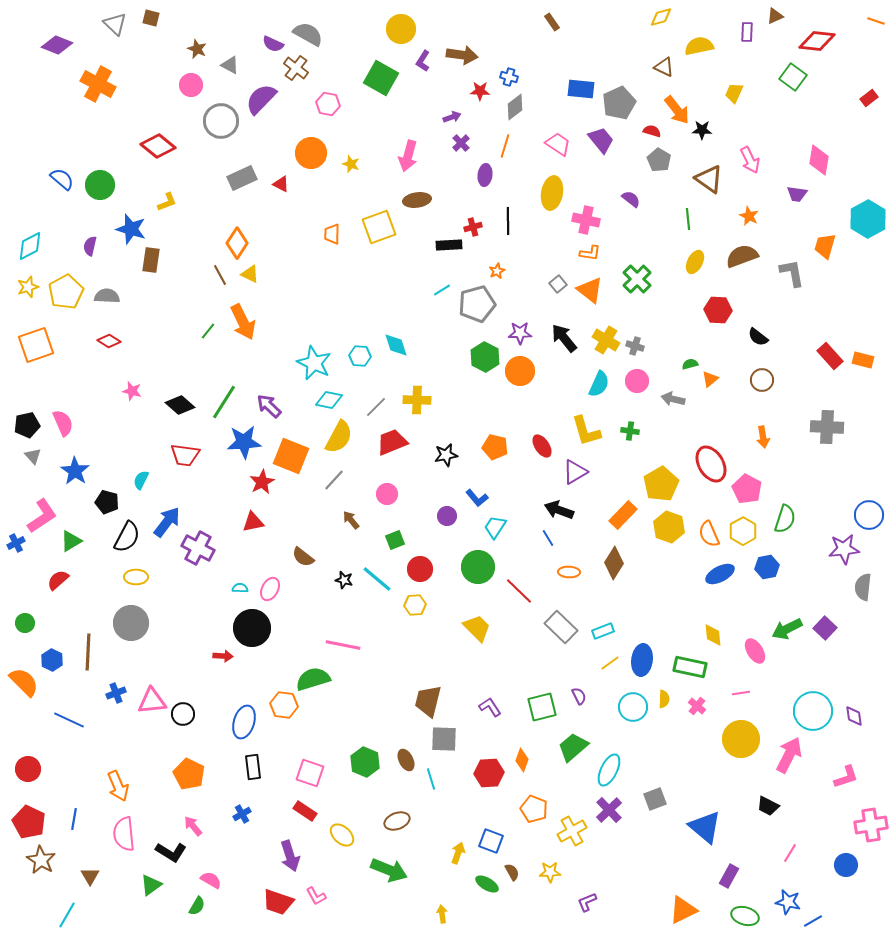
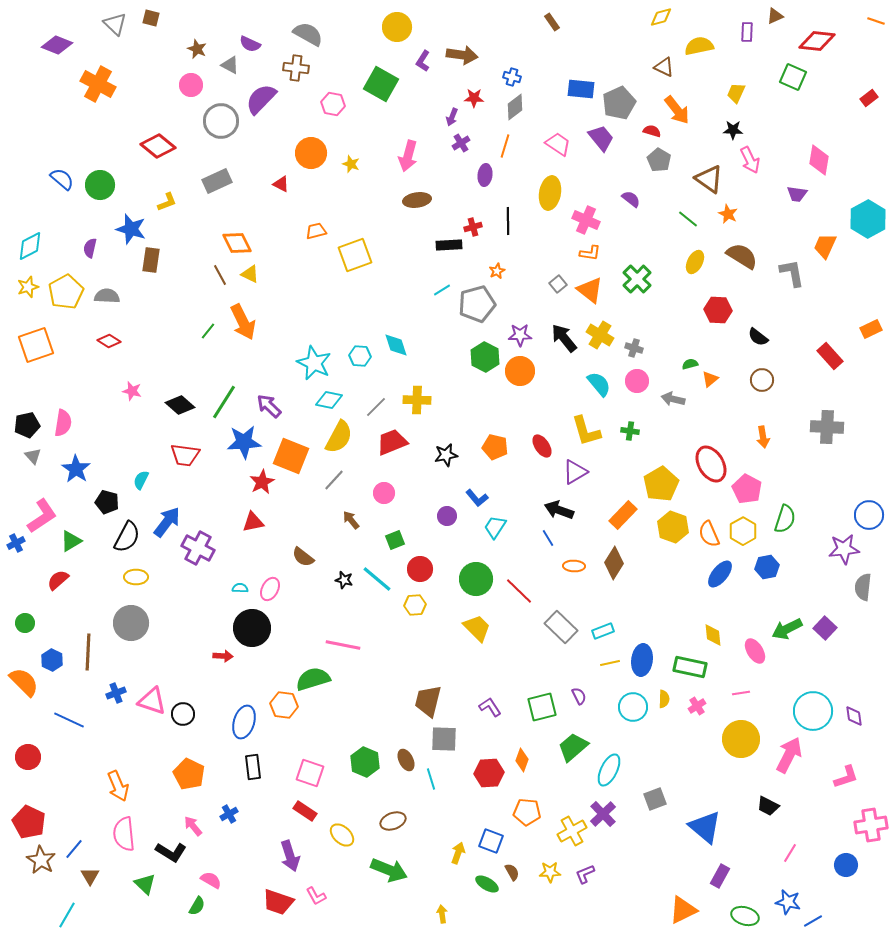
yellow circle at (401, 29): moved 4 px left, 2 px up
purple semicircle at (273, 44): moved 23 px left
brown cross at (296, 68): rotated 30 degrees counterclockwise
blue cross at (509, 77): moved 3 px right
green square at (793, 77): rotated 12 degrees counterclockwise
green square at (381, 78): moved 6 px down
red star at (480, 91): moved 6 px left, 7 px down
yellow trapezoid at (734, 93): moved 2 px right
pink hexagon at (328, 104): moved 5 px right
purple arrow at (452, 117): rotated 132 degrees clockwise
black star at (702, 130): moved 31 px right
purple trapezoid at (601, 140): moved 2 px up
purple cross at (461, 143): rotated 12 degrees clockwise
gray rectangle at (242, 178): moved 25 px left, 3 px down
yellow ellipse at (552, 193): moved 2 px left
orange star at (749, 216): moved 21 px left, 2 px up
green line at (688, 219): rotated 45 degrees counterclockwise
pink cross at (586, 220): rotated 12 degrees clockwise
yellow square at (379, 227): moved 24 px left, 28 px down
orange trapezoid at (332, 234): moved 16 px left, 3 px up; rotated 75 degrees clockwise
orange diamond at (237, 243): rotated 60 degrees counterclockwise
purple semicircle at (90, 246): moved 2 px down
orange trapezoid at (825, 246): rotated 8 degrees clockwise
brown semicircle at (742, 256): rotated 52 degrees clockwise
purple star at (520, 333): moved 2 px down
yellow cross at (606, 340): moved 6 px left, 5 px up
gray cross at (635, 346): moved 1 px left, 2 px down
orange rectangle at (863, 360): moved 8 px right, 31 px up; rotated 40 degrees counterclockwise
cyan semicircle at (599, 384): rotated 64 degrees counterclockwise
pink semicircle at (63, 423): rotated 32 degrees clockwise
blue star at (75, 471): moved 1 px right, 2 px up
pink circle at (387, 494): moved 3 px left, 1 px up
yellow hexagon at (669, 527): moved 4 px right
green circle at (478, 567): moved 2 px left, 12 px down
orange ellipse at (569, 572): moved 5 px right, 6 px up
blue ellipse at (720, 574): rotated 24 degrees counterclockwise
yellow line at (610, 663): rotated 24 degrees clockwise
pink triangle at (152, 701): rotated 24 degrees clockwise
pink cross at (697, 706): rotated 18 degrees clockwise
red circle at (28, 769): moved 12 px up
orange pentagon at (534, 809): moved 7 px left, 3 px down; rotated 16 degrees counterclockwise
purple cross at (609, 810): moved 6 px left, 4 px down
blue cross at (242, 814): moved 13 px left
blue line at (74, 819): moved 30 px down; rotated 30 degrees clockwise
brown ellipse at (397, 821): moved 4 px left
purple rectangle at (729, 876): moved 9 px left
green triangle at (151, 885): moved 6 px left, 1 px up; rotated 40 degrees counterclockwise
purple L-shape at (587, 902): moved 2 px left, 28 px up
